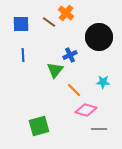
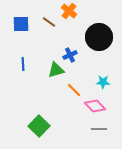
orange cross: moved 3 px right, 2 px up
blue line: moved 9 px down
green triangle: moved 1 px right; rotated 36 degrees clockwise
pink diamond: moved 9 px right, 4 px up; rotated 30 degrees clockwise
green square: rotated 30 degrees counterclockwise
